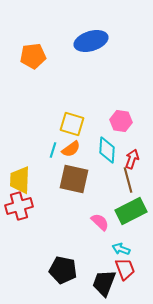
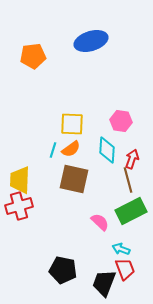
yellow square: rotated 15 degrees counterclockwise
